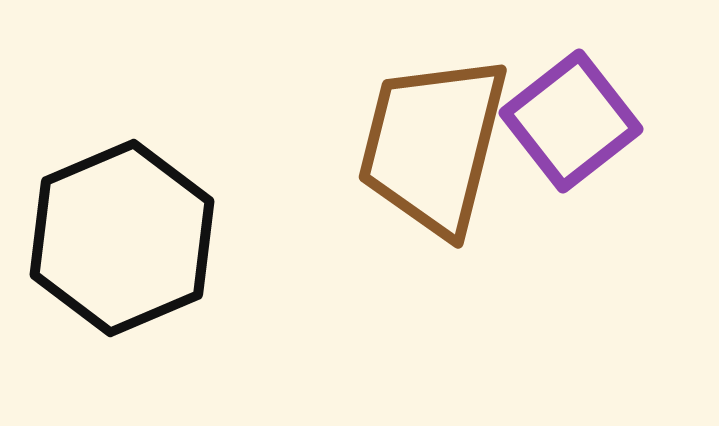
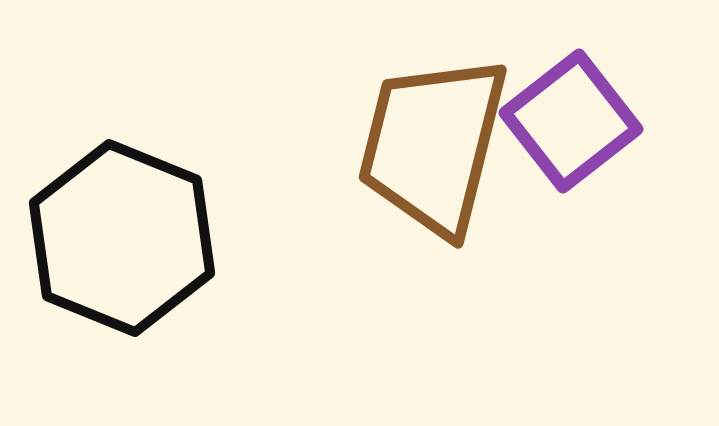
black hexagon: rotated 15 degrees counterclockwise
